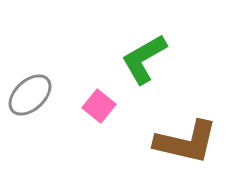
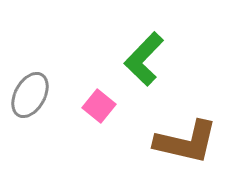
green L-shape: rotated 16 degrees counterclockwise
gray ellipse: rotated 18 degrees counterclockwise
